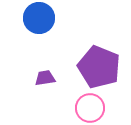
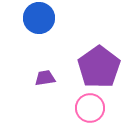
purple pentagon: rotated 15 degrees clockwise
